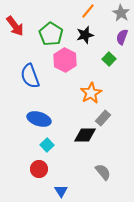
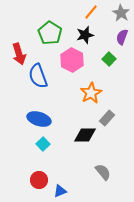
orange line: moved 3 px right, 1 px down
red arrow: moved 4 px right, 28 px down; rotated 20 degrees clockwise
green pentagon: moved 1 px left, 1 px up
pink hexagon: moved 7 px right
blue semicircle: moved 8 px right
gray rectangle: moved 4 px right
cyan square: moved 4 px left, 1 px up
red circle: moved 11 px down
blue triangle: moved 1 px left; rotated 40 degrees clockwise
